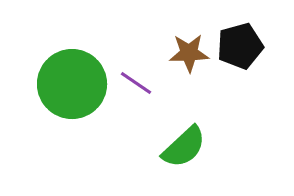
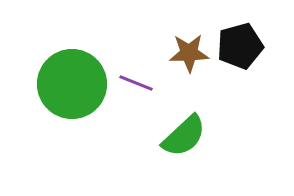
purple line: rotated 12 degrees counterclockwise
green semicircle: moved 11 px up
